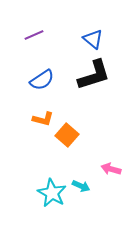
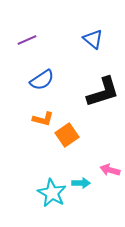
purple line: moved 7 px left, 5 px down
black L-shape: moved 9 px right, 17 px down
orange square: rotated 15 degrees clockwise
pink arrow: moved 1 px left, 1 px down
cyan arrow: moved 3 px up; rotated 24 degrees counterclockwise
